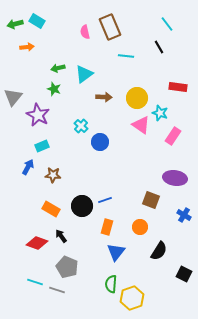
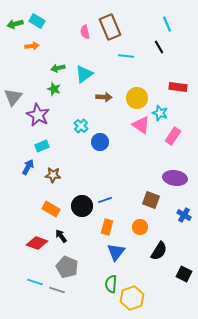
cyan line at (167, 24): rotated 14 degrees clockwise
orange arrow at (27, 47): moved 5 px right, 1 px up
